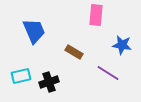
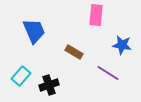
cyan rectangle: rotated 36 degrees counterclockwise
black cross: moved 3 px down
